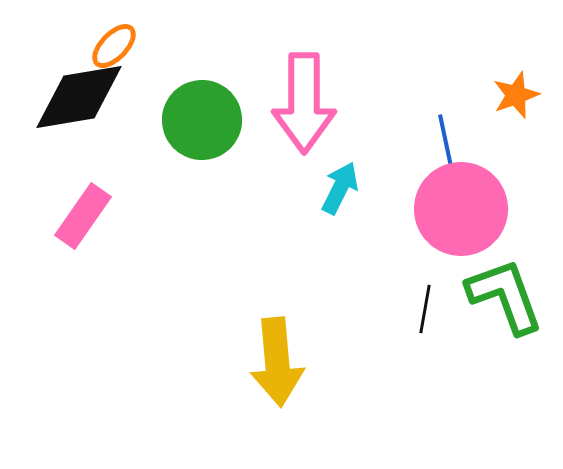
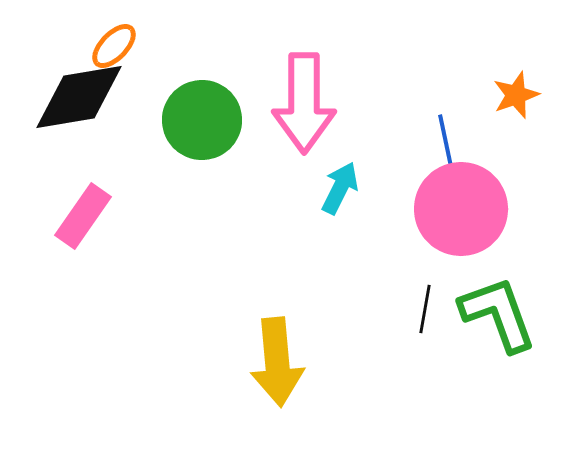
green L-shape: moved 7 px left, 18 px down
